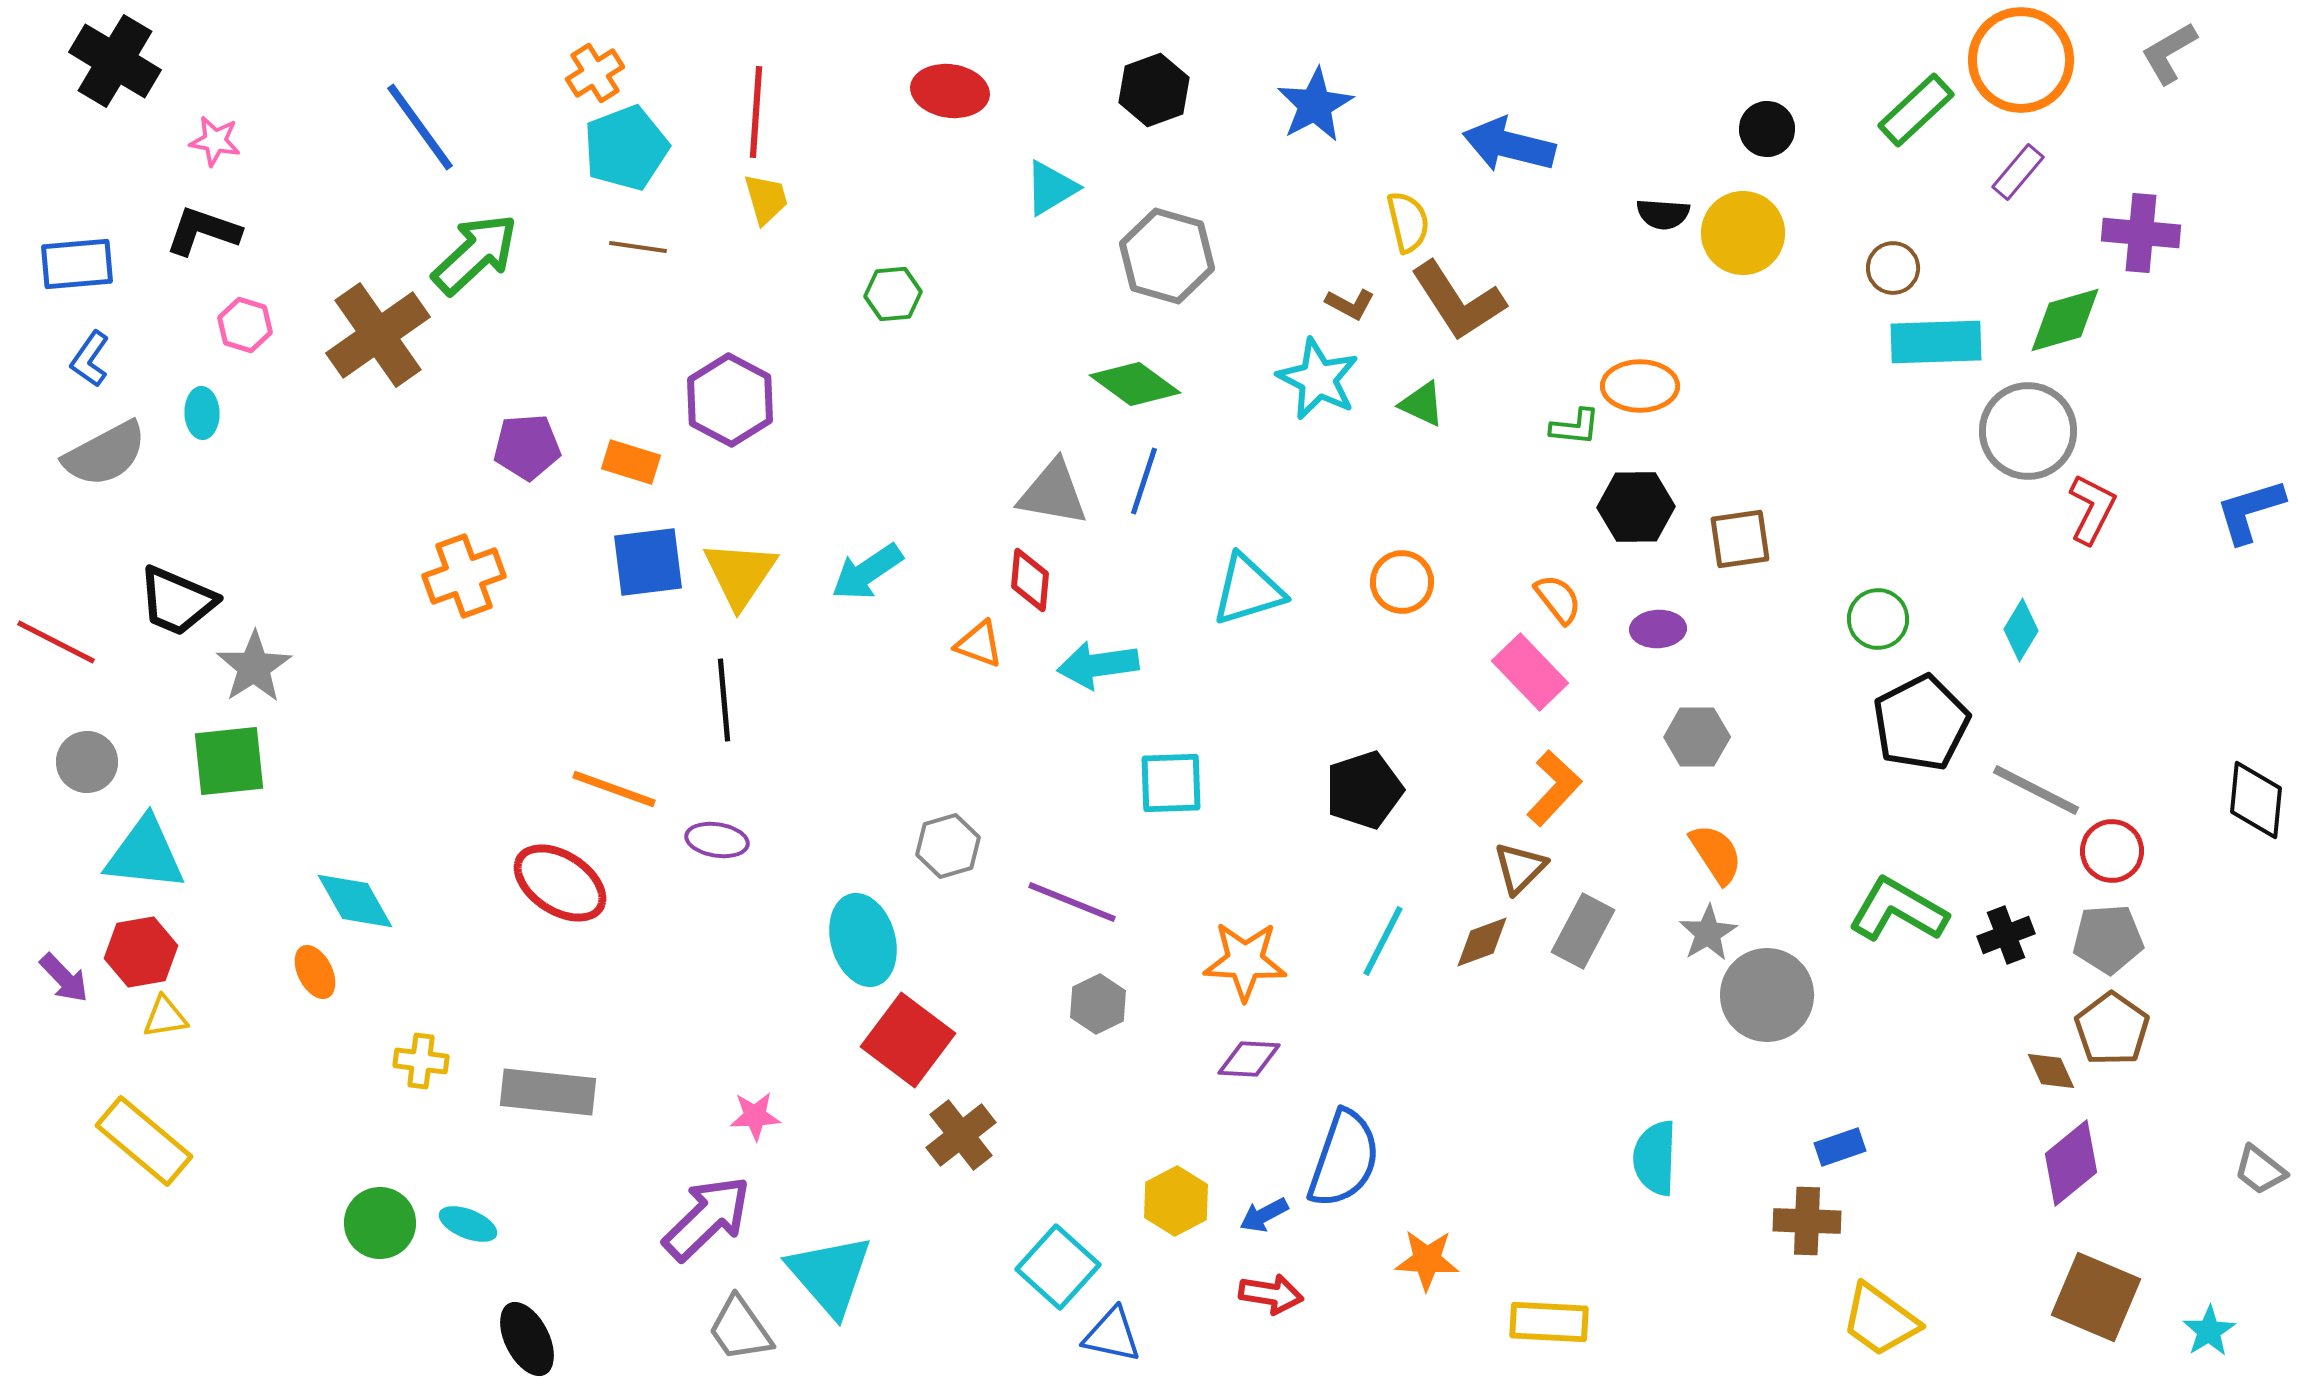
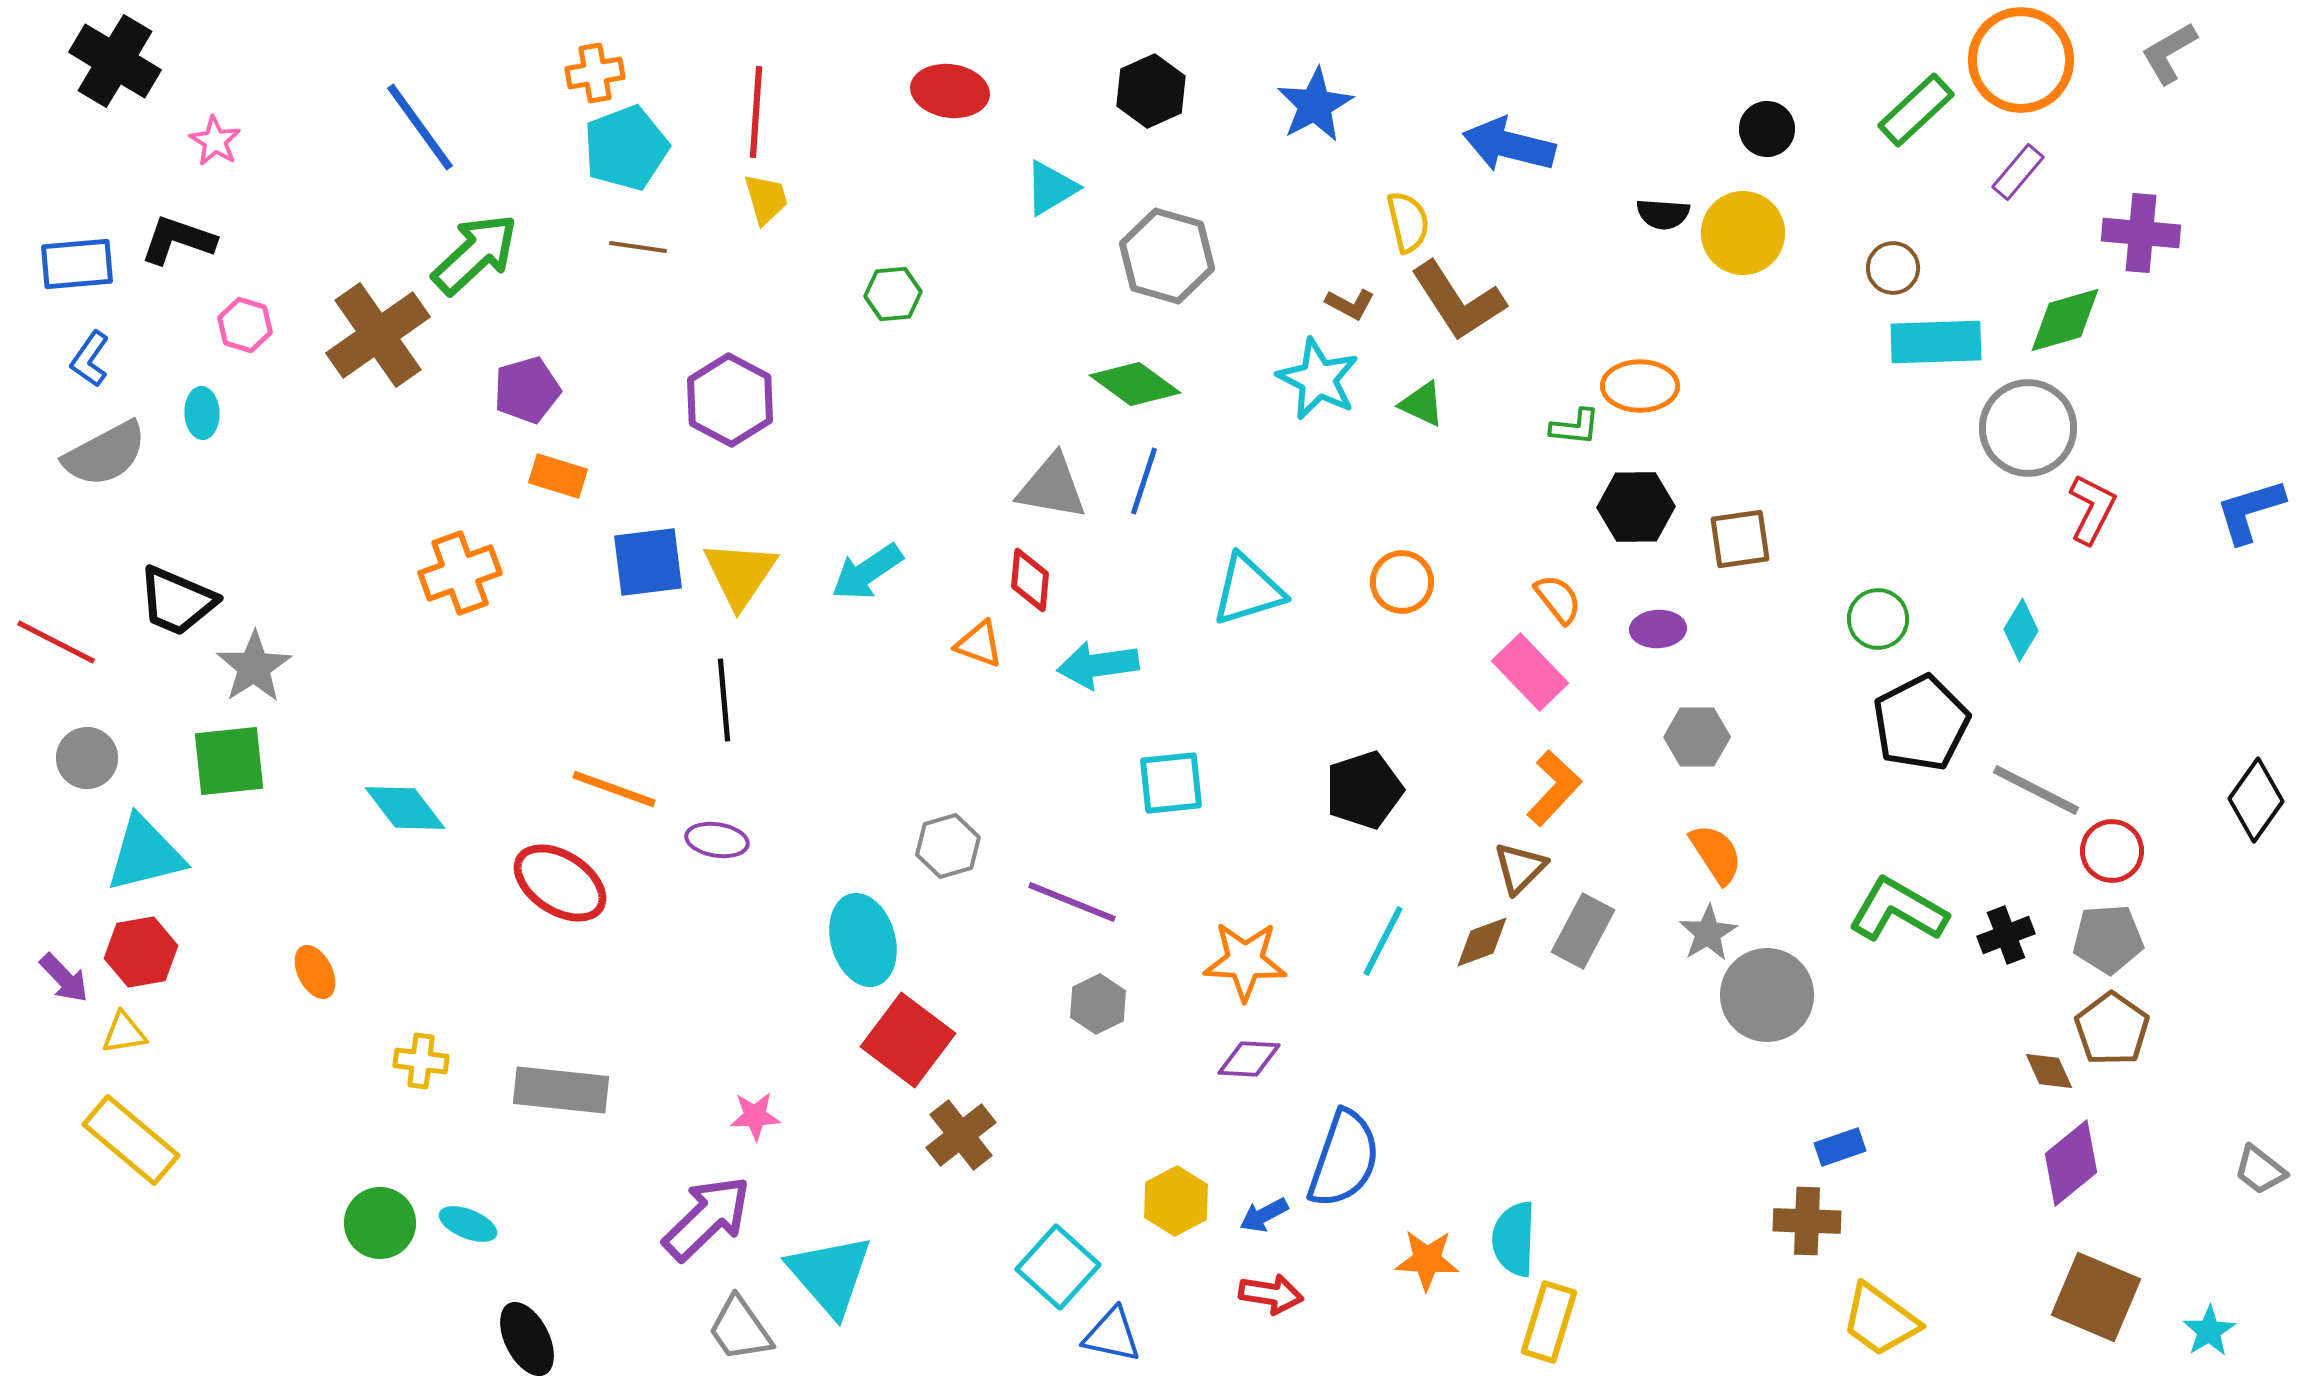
orange cross at (595, 73): rotated 22 degrees clockwise
black hexagon at (1154, 90): moved 3 px left, 1 px down; rotated 4 degrees counterclockwise
pink star at (215, 141): rotated 21 degrees clockwise
black L-shape at (203, 231): moved 25 px left, 9 px down
gray circle at (2028, 431): moved 3 px up
purple pentagon at (527, 447): moved 57 px up; rotated 12 degrees counterclockwise
orange rectangle at (631, 462): moved 73 px left, 14 px down
gray triangle at (1053, 493): moved 1 px left, 6 px up
orange cross at (464, 576): moved 4 px left, 3 px up
gray circle at (87, 762): moved 4 px up
cyan square at (1171, 783): rotated 4 degrees counterclockwise
black diamond at (2256, 800): rotated 30 degrees clockwise
cyan triangle at (145, 854): rotated 20 degrees counterclockwise
cyan diamond at (355, 901): moved 50 px right, 93 px up; rotated 8 degrees counterclockwise
yellow triangle at (165, 1017): moved 41 px left, 16 px down
brown diamond at (2051, 1071): moved 2 px left
gray rectangle at (548, 1092): moved 13 px right, 2 px up
yellow rectangle at (144, 1141): moved 13 px left, 1 px up
cyan semicircle at (1655, 1158): moved 141 px left, 81 px down
yellow rectangle at (1549, 1322): rotated 76 degrees counterclockwise
